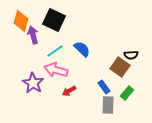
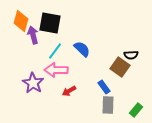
black square: moved 4 px left, 3 px down; rotated 15 degrees counterclockwise
cyan line: rotated 18 degrees counterclockwise
pink arrow: rotated 15 degrees counterclockwise
green rectangle: moved 9 px right, 17 px down
